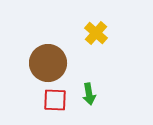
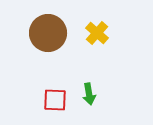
yellow cross: moved 1 px right
brown circle: moved 30 px up
